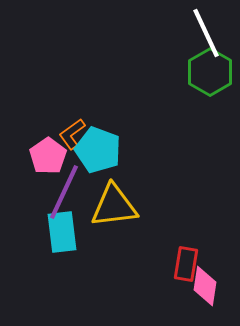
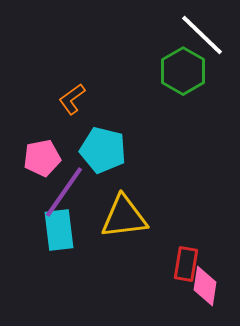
white line: moved 4 px left, 2 px down; rotated 21 degrees counterclockwise
green hexagon: moved 27 px left, 1 px up
orange L-shape: moved 35 px up
cyan pentagon: moved 5 px right; rotated 6 degrees counterclockwise
pink pentagon: moved 6 px left, 2 px down; rotated 24 degrees clockwise
purple line: rotated 10 degrees clockwise
yellow triangle: moved 10 px right, 11 px down
cyan rectangle: moved 3 px left, 2 px up
